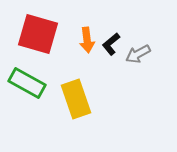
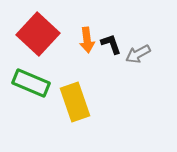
red square: rotated 27 degrees clockwise
black L-shape: rotated 110 degrees clockwise
green rectangle: moved 4 px right; rotated 6 degrees counterclockwise
yellow rectangle: moved 1 px left, 3 px down
